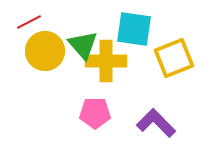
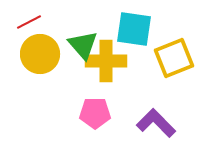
yellow circle: moved 5 px left, 3 px down
